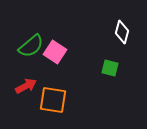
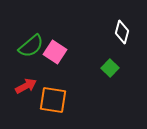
green square: rotated 30 degrees clockwise
